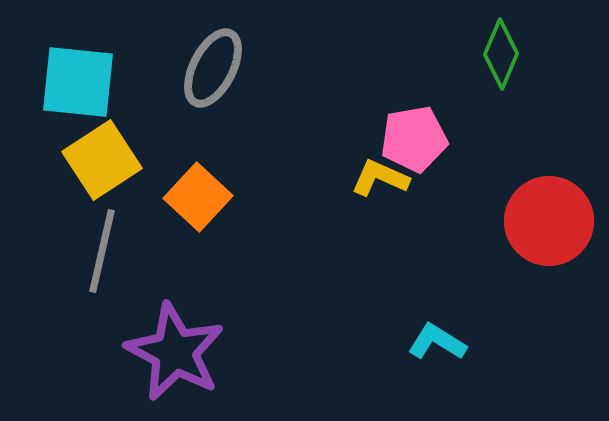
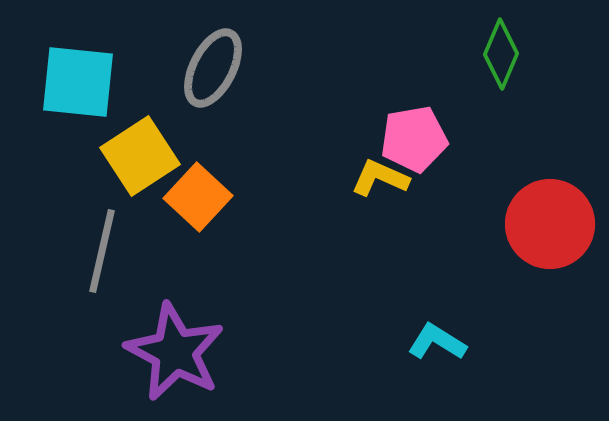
yellow square: moved 38 px right, 4 px up
red circle: moved 1 px right, 3 px down
